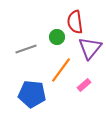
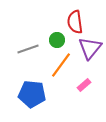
green circle: moved 3 px down
gray line: moved 2 px right
orange line: moved 5 px up
